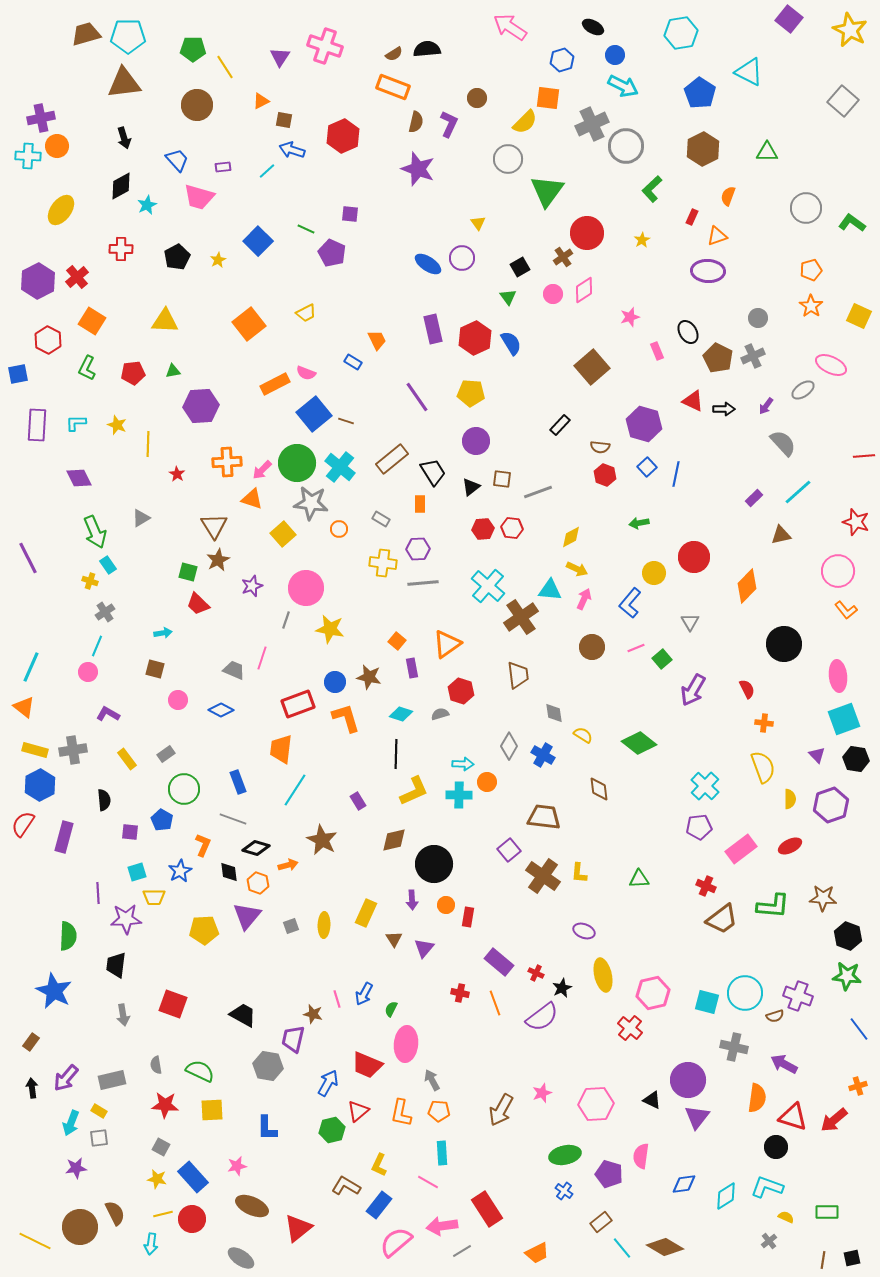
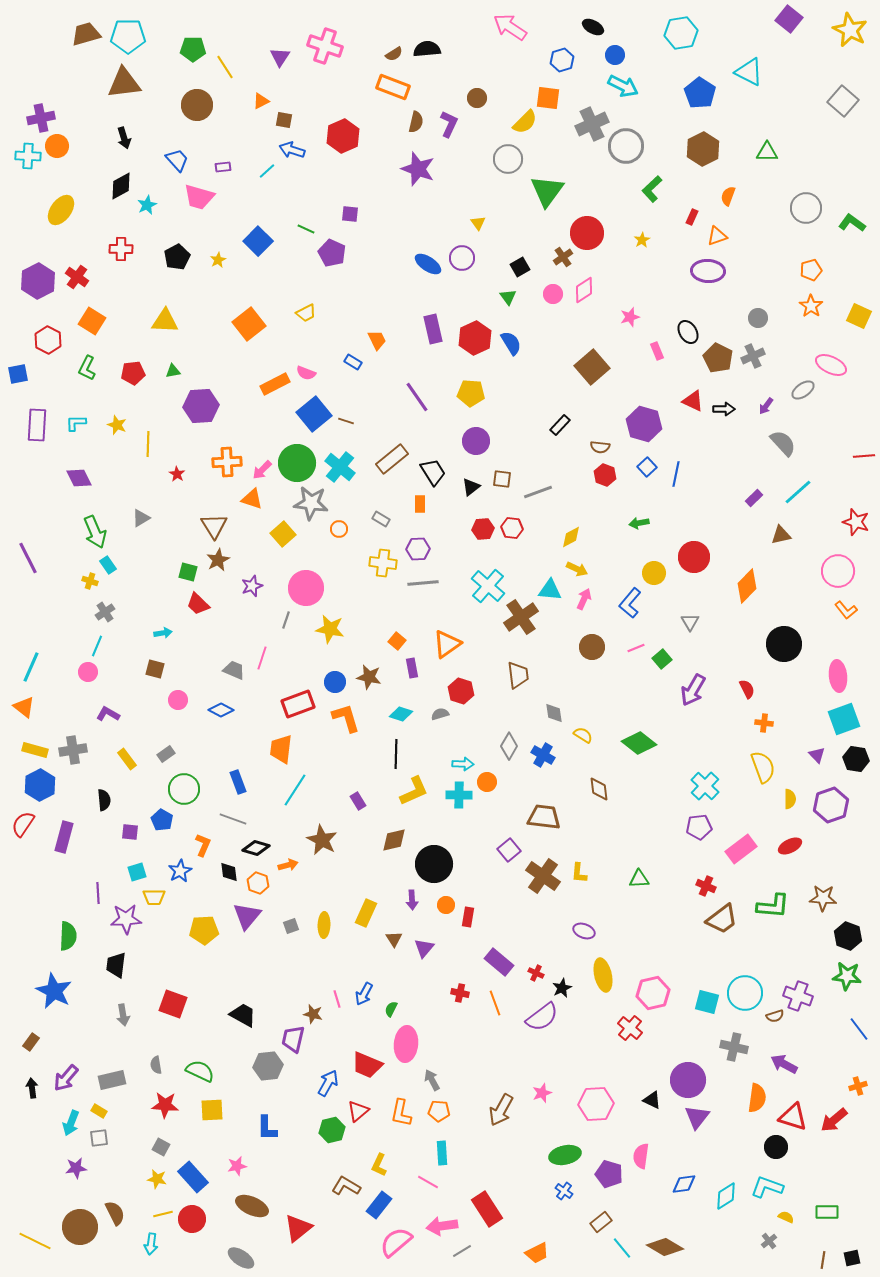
red cross at (77, 277): rotated 15 degrees counterclockwise
gray hexagon at (268, 1066): rotated 16 degrees counterclockwise
